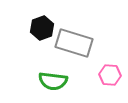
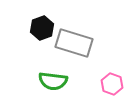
pink hexagon: moved 2 px right, 9 px down; rotated 15 degrees clockwise
